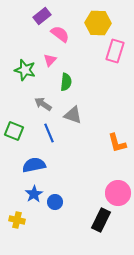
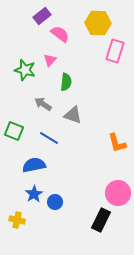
blue line: moved 5 px down; rotated 36 degrees counterclockwise
